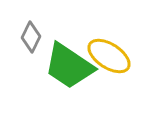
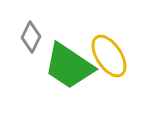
yellow ellipse: rotated 24 degrees clockwise
